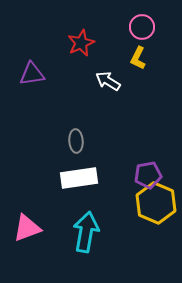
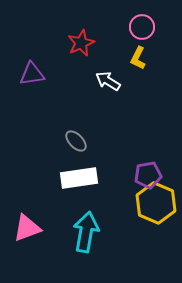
gray ellipse: rotated 40 degrees counterclockwise
